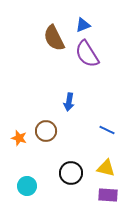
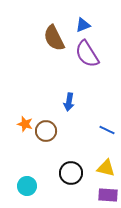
orange star: moved 6 px right, 14 px up
